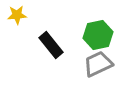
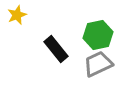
yellow star: rotated 18 degrees counterclockwise
black rectangle: moved 5 px right, 4 px down
